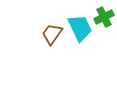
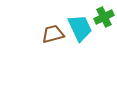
brown trapezoid: moved 1 px right; rotated 40 degrees clockwise
